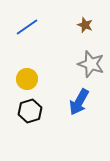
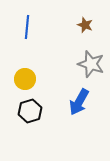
blue line: rotated 50 degrees counterclockwise
yellow circle: moved 2 px left
